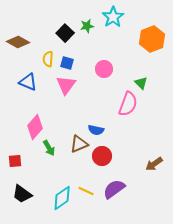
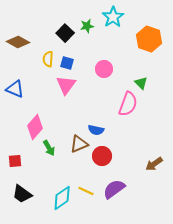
orange hexagon: moved 3 px left; rotated 20 degrees counterclockwise
blue triangle: moved 13 px left, 7 px down
